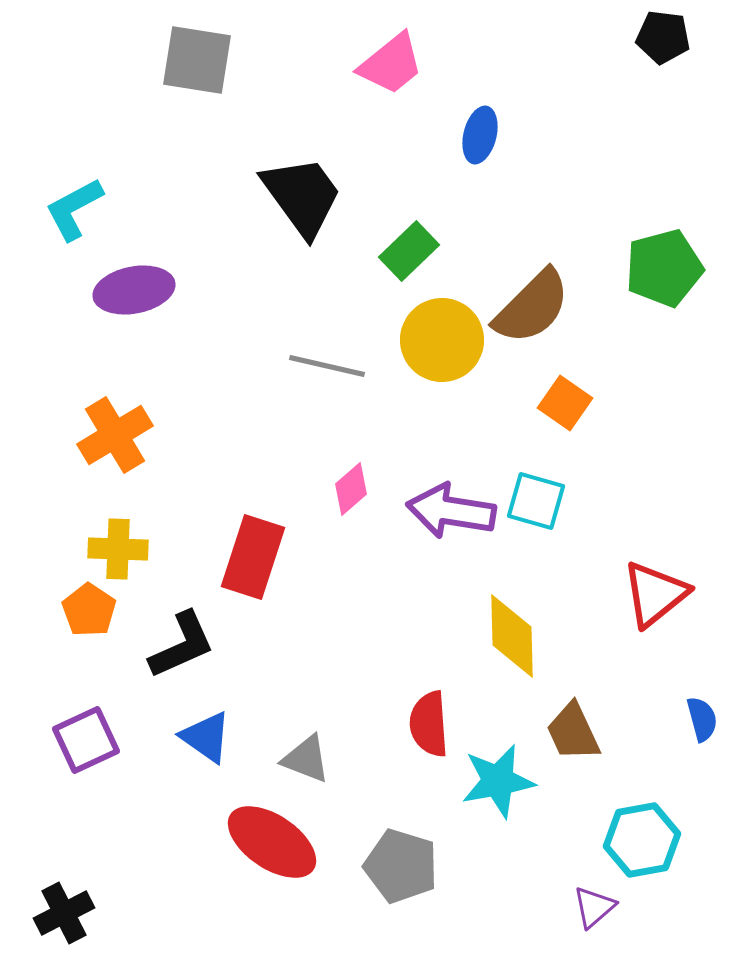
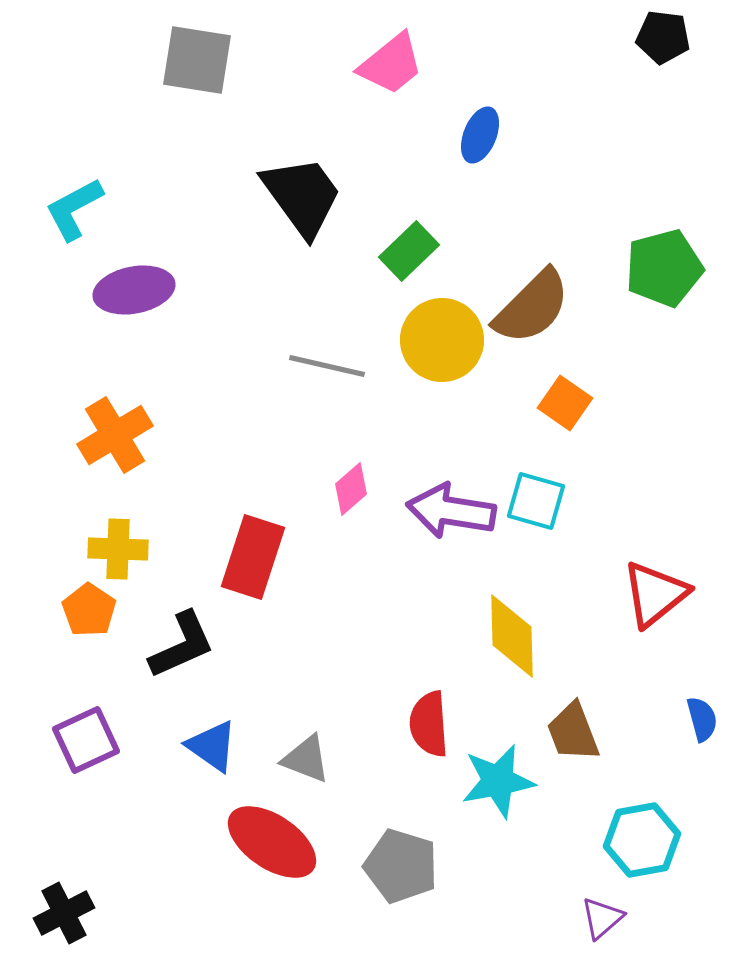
blue ellipse: rotated 8 degrees clockwise
brown trapezoid: rotated 4 degrees clockwise
blue triangle: moved 6 px right, 9 px down
purple triangle: moved 8 px right, 11 px down
